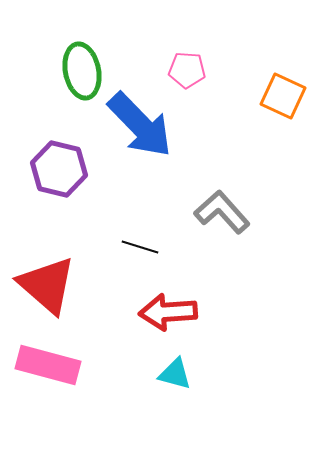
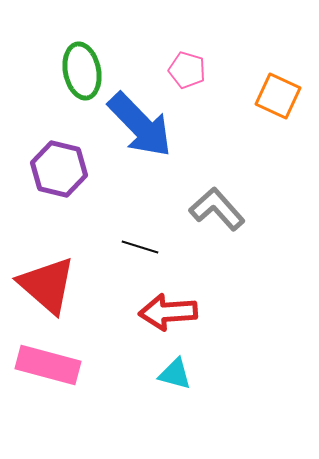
pink pentagon: rotated 12 degrees clockwise
orange square: moved 5 px left
gray L-shape: moved 5 px left, 3 px up
